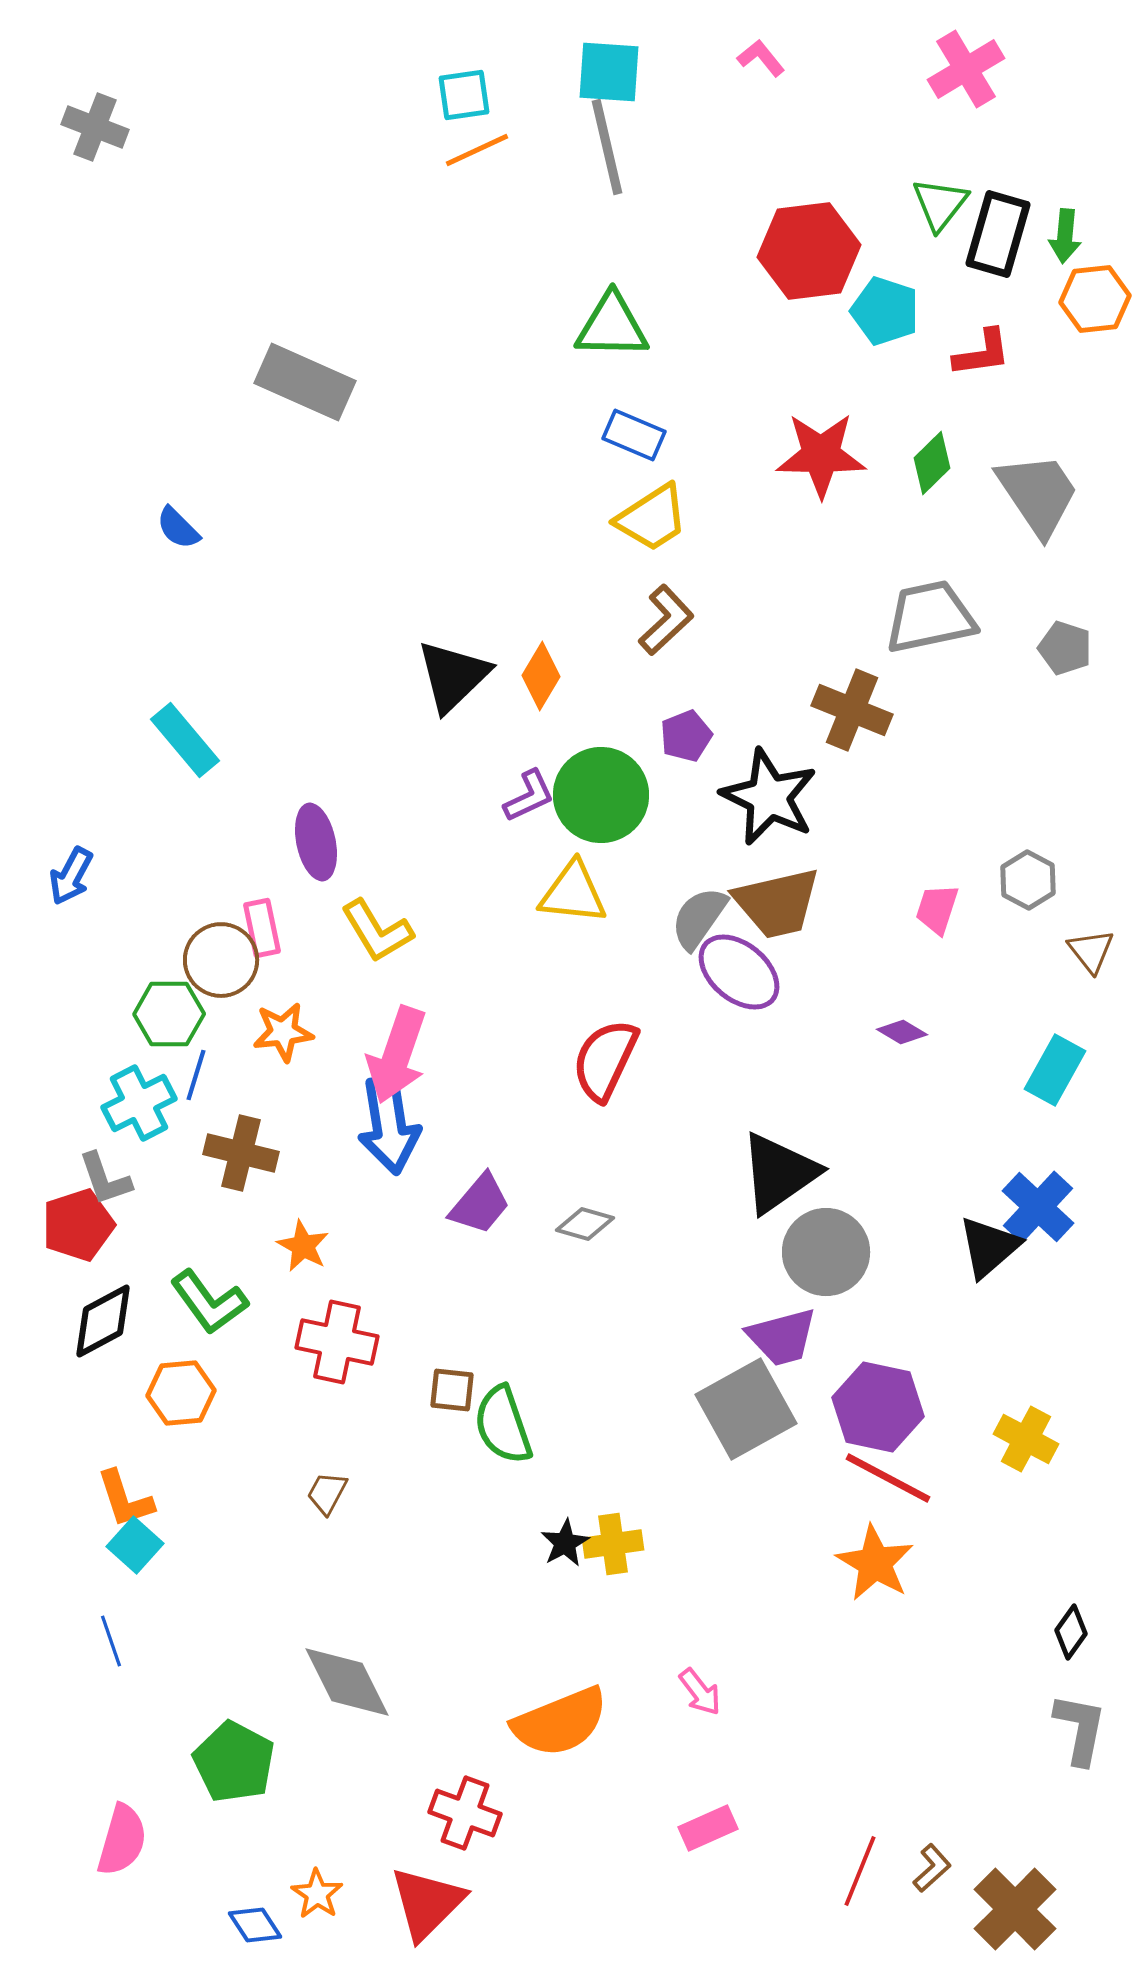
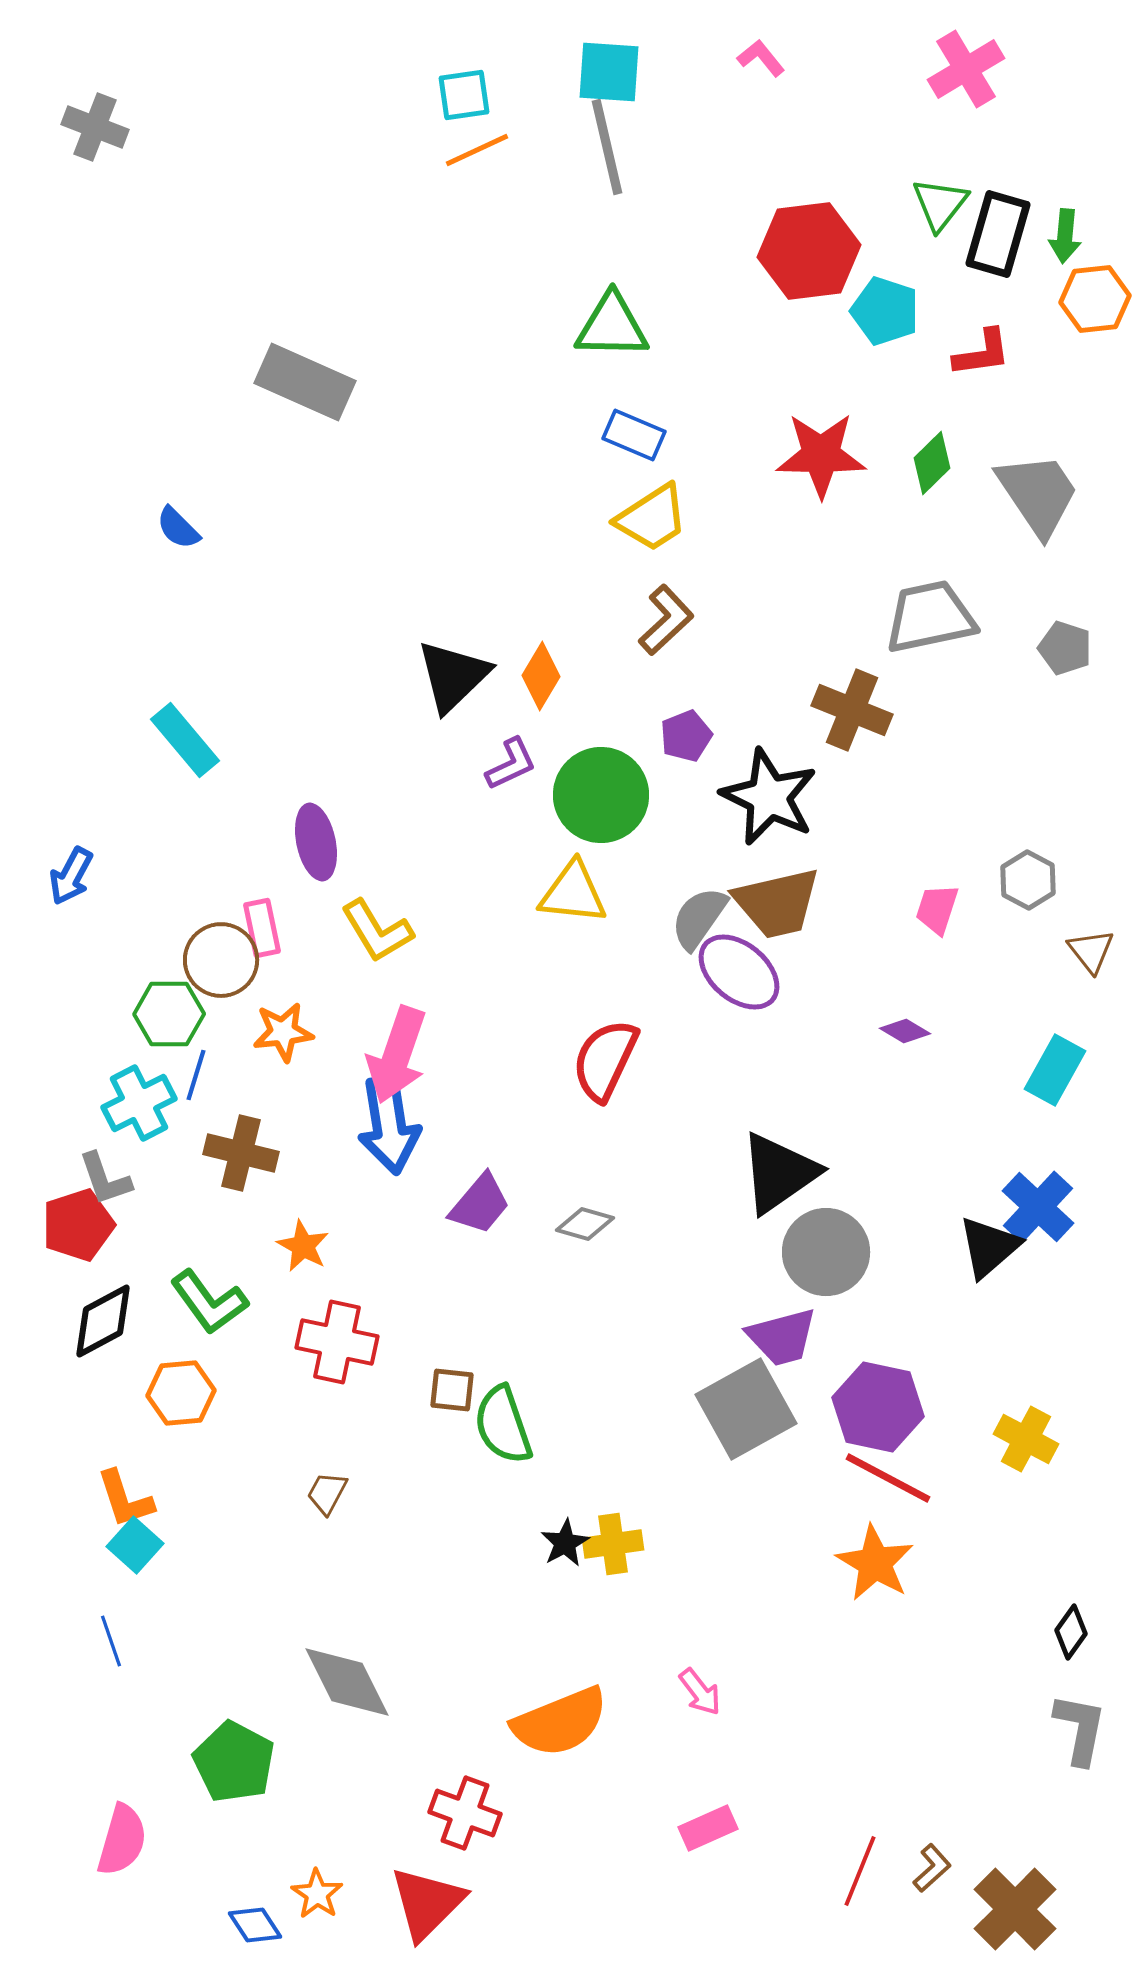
purple L-shape at (529, 796): moved 18 px left, 32 px up
purple diamond at (902, 1032): moved 3 px right, 1 px up
